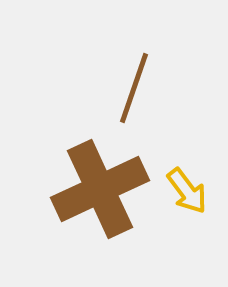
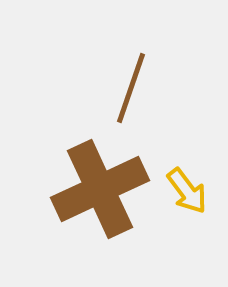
brown line: moved 3 px left
